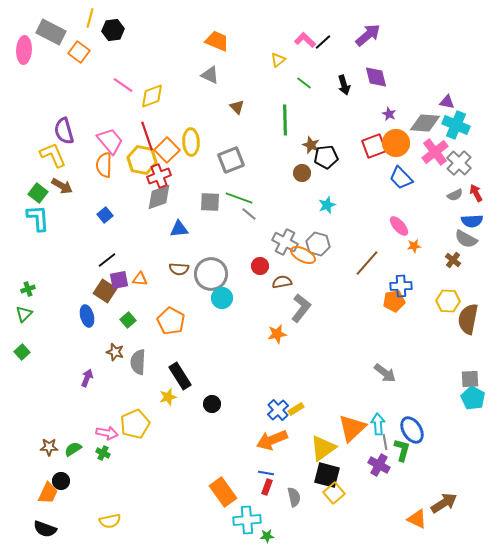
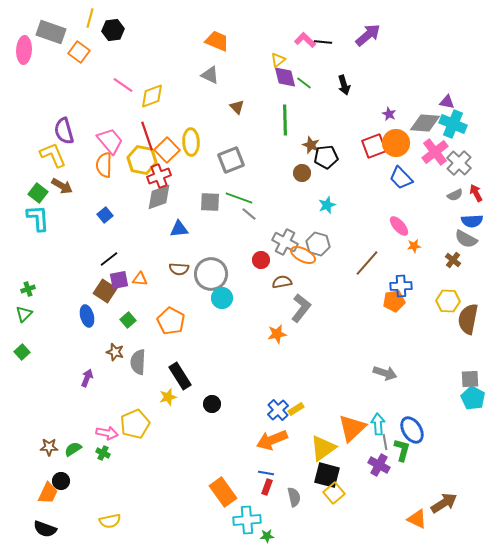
gray rectangle at (51, 32): rotated 8 degrees counterclockwise
black line at (323, 42): rotated 48 degrees clockwise
purple diamond at (376, 77): moved 91 px left
cyan cross at (456, 125): moved 3 px left, 1 px up
black line at (107, 260): moved 2 px right, 1 px up
red circle at (260, 266): moved 1 px right, 6 px up
gray arrow at (385, 373): rotated 20 degrees counterclockwise
